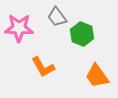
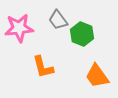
gray trapezoid: moved 1 px right, 3 px down
pink star: rotated 8 degrees counterclockwise
orange L-shape: rotated 15 degrees clockwise
